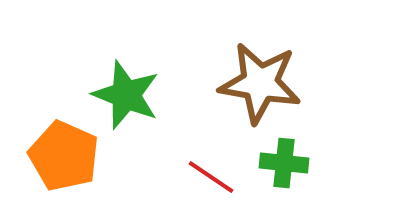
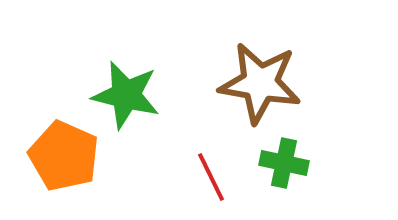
green star: rotated 8 degrees counterclockwise
green cross: rotated 6 degrees clockwise
red line: rotated 30 degrees clockwise
